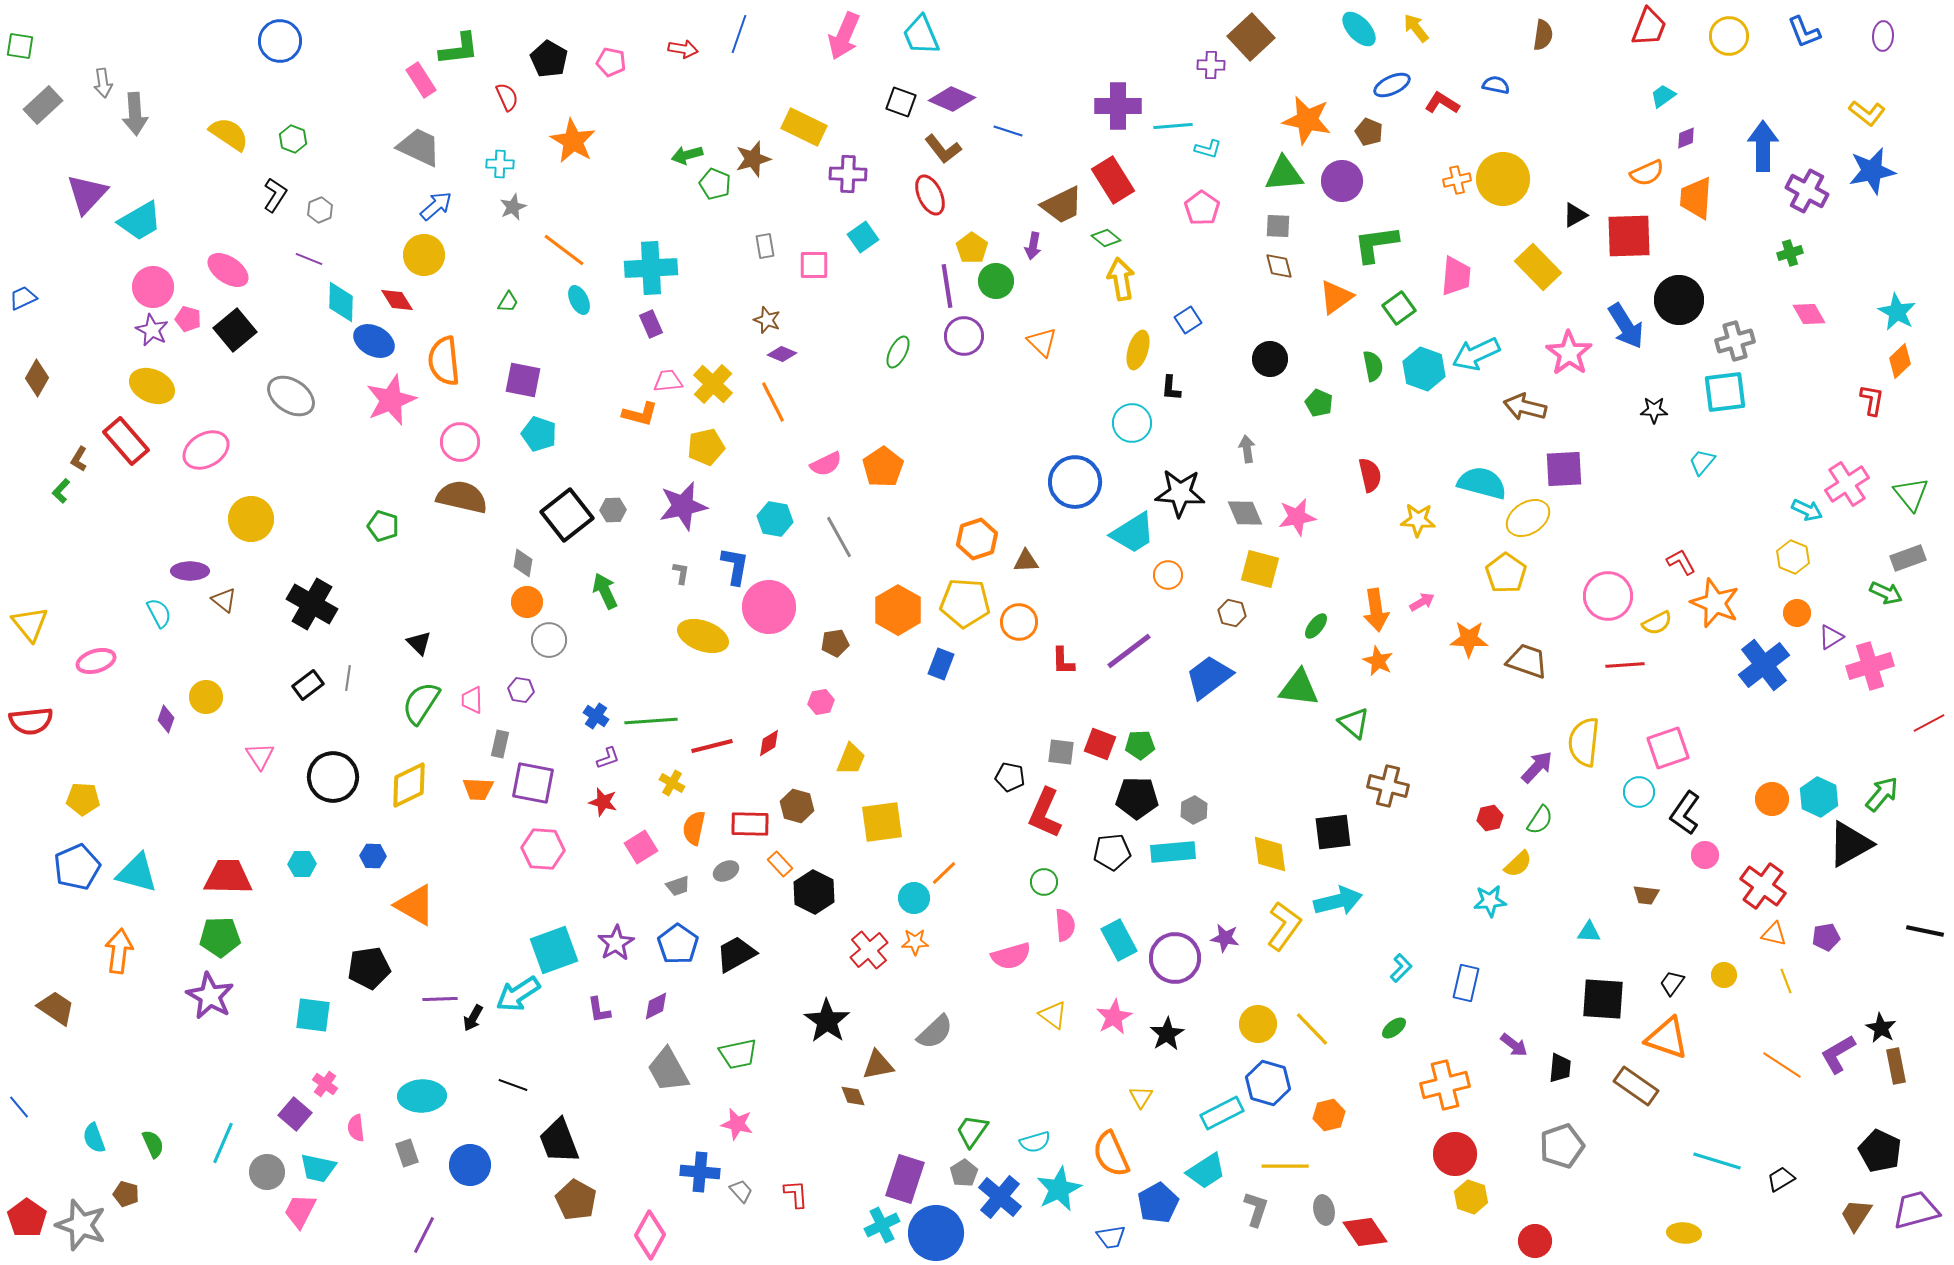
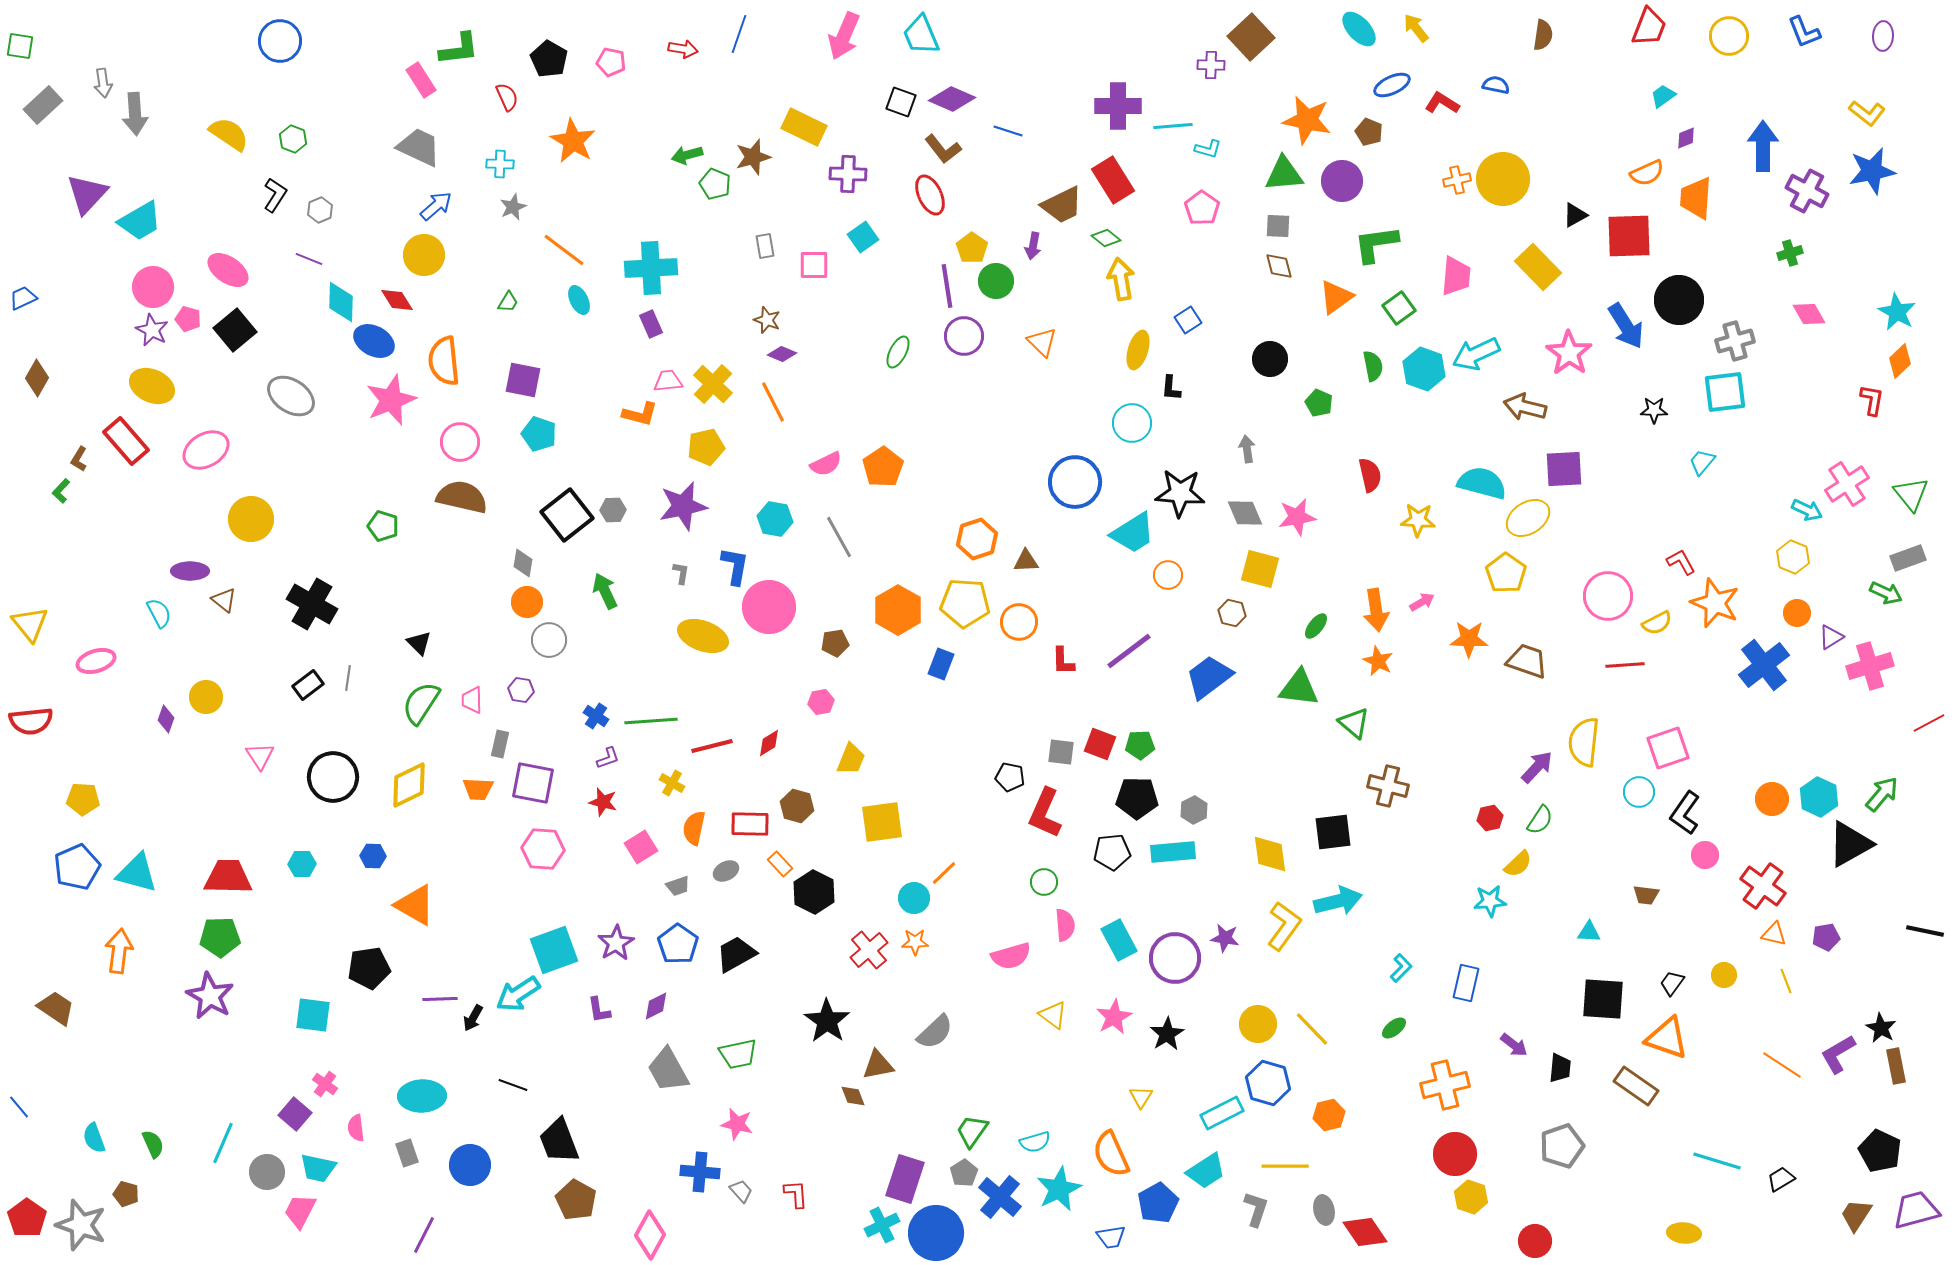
brown star at (753, 159): moved 2 px up
